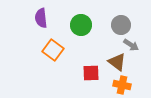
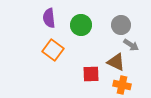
purple semicircle: moved 8 px right
brown triangle: moved 1 px left; rotated 12 degrees counterclockwise
red square: moved 1 px down
